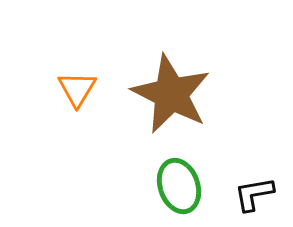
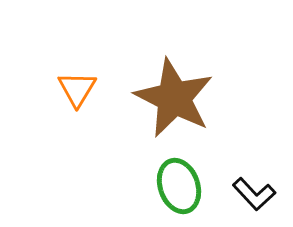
brown star: moved 3 px right, 4 px down
black L-shape: rotated 123 degrees counterclockwise
